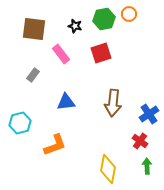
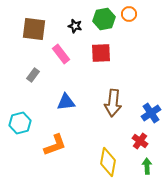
red square: rotated 15 degrees clockwise
blue cross: moved 2 px right, 1 px up
yellow diamond: moved 7 px up
